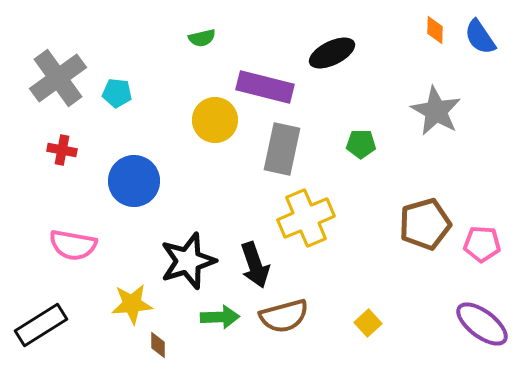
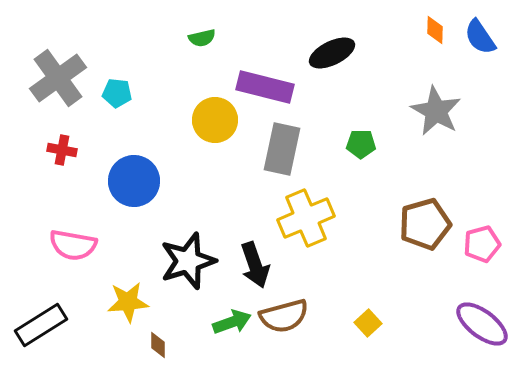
pink pentagon: rotated 18 degrees counterclockwise
yellow star: moved 4 px left, 2 px up
green arrow: moved 12 px right, 5 px down; rotated 18 degrees counterclockwise
